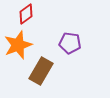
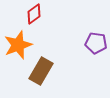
red diamond: moved 8 px right
purple pentagon: moved 26 px right
